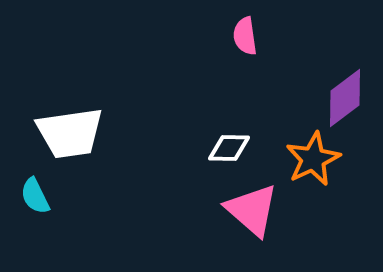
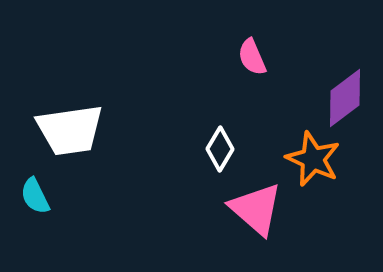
pink semicircle: moved 7 px right, 21 px down; rotated 15 degrees counterclockwise
white trapezoid: moved 3 px up
white diamond: moved 9 px left, 1 px down; rotated 60 degrees counterclockwise
orange star: rotated 22 degrees counterclockwise
pink triangle: moved 4 px right, 1 px up
